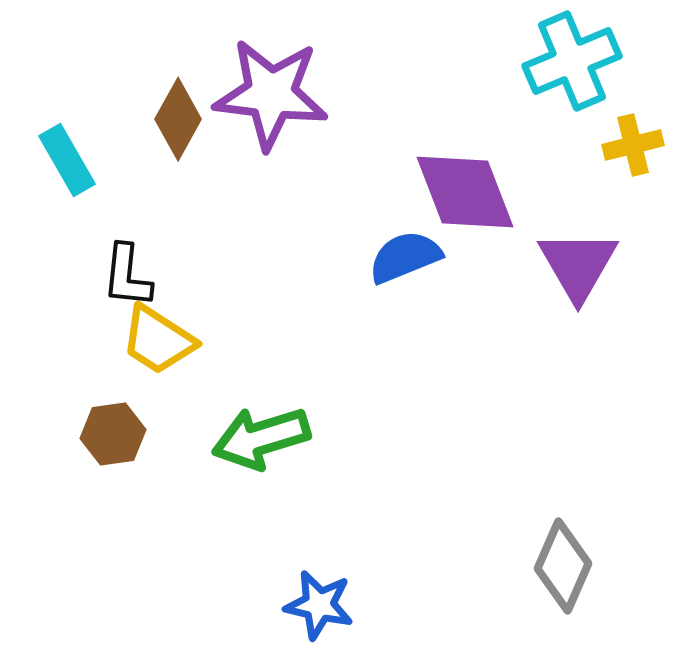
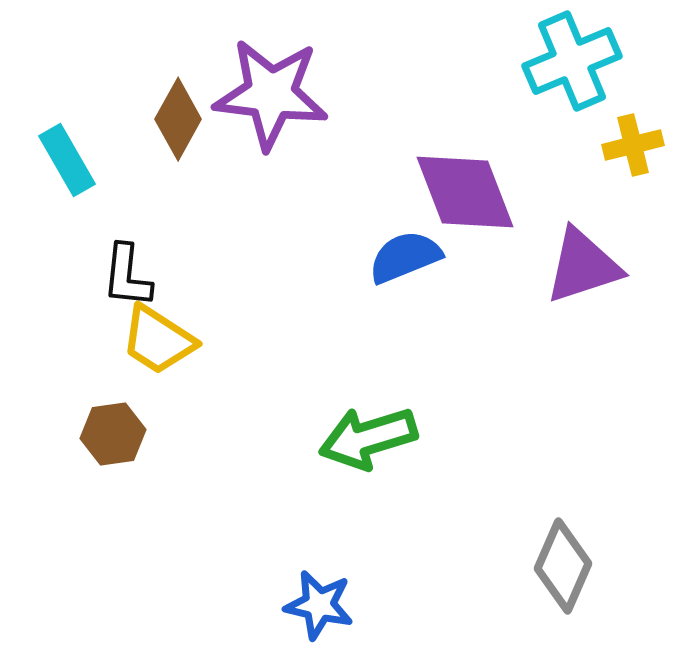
purple triangle: moved 5 px right, 1 px down; rotated 42 degrees clockwise
green arrow: moved 107 px right
